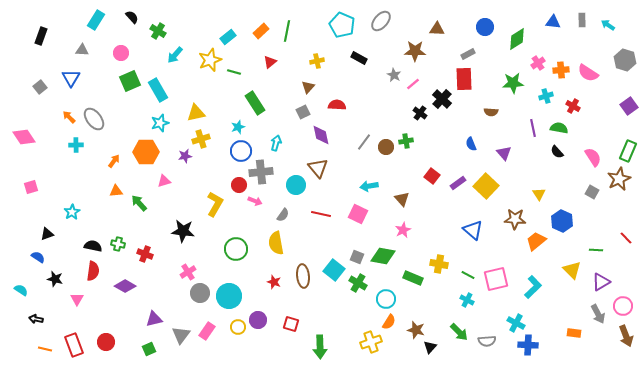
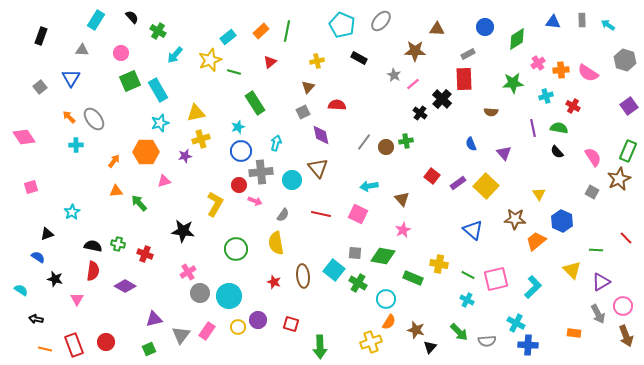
cyan circle at (296, 185): moved 4 px left, 5 px up
gray square at (357, 257): moved 2 px left, 4 px up; rotated 16 degrees counterclockwise
